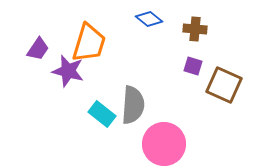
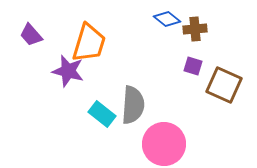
blue diamond: moved 18 px right
brown cross: rotated 10 degrees counterclockwise
purple trapezoid: moved 7 px left, 14 px up; rotated 105 degrees clockwise
